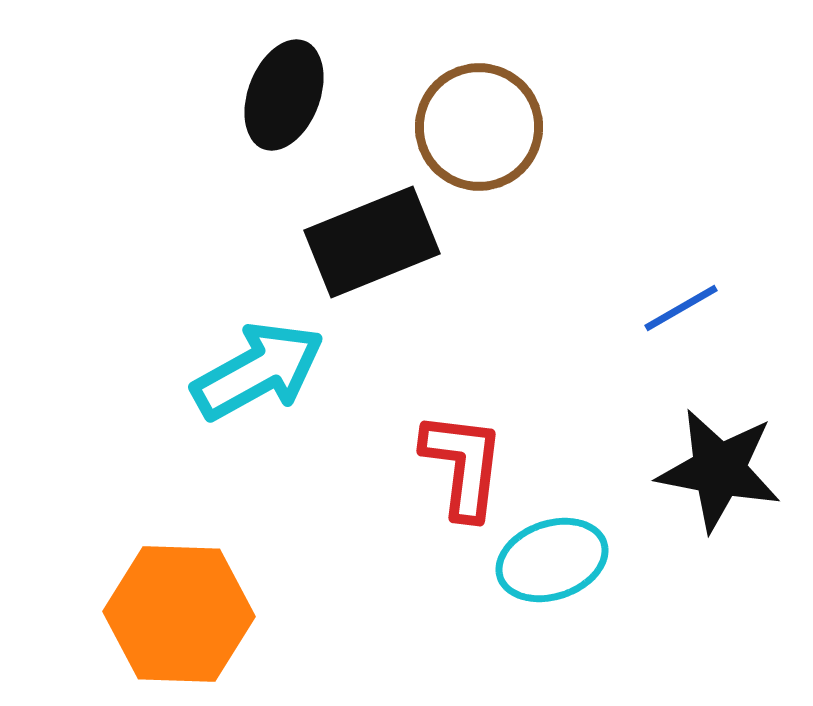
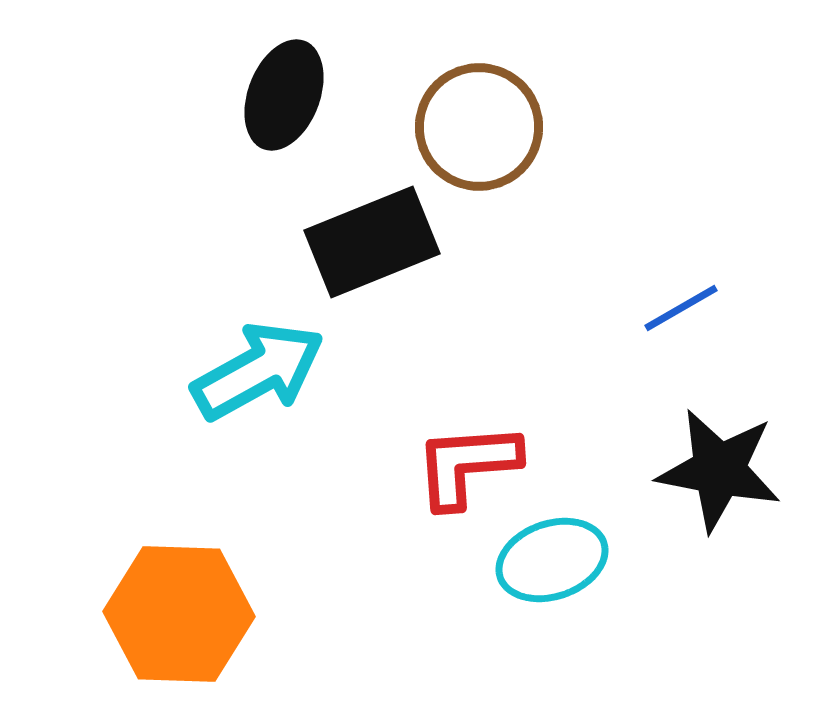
red L-shape: moved 4 px right; rotated 101 degrees counterclockwise
